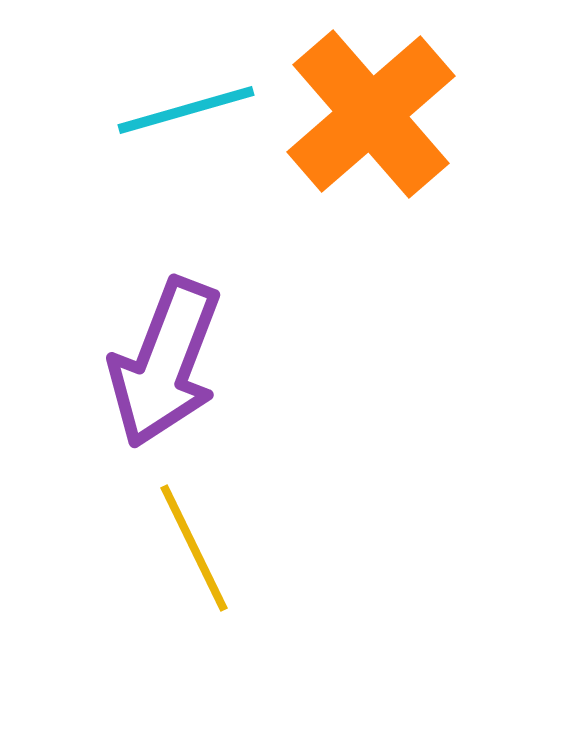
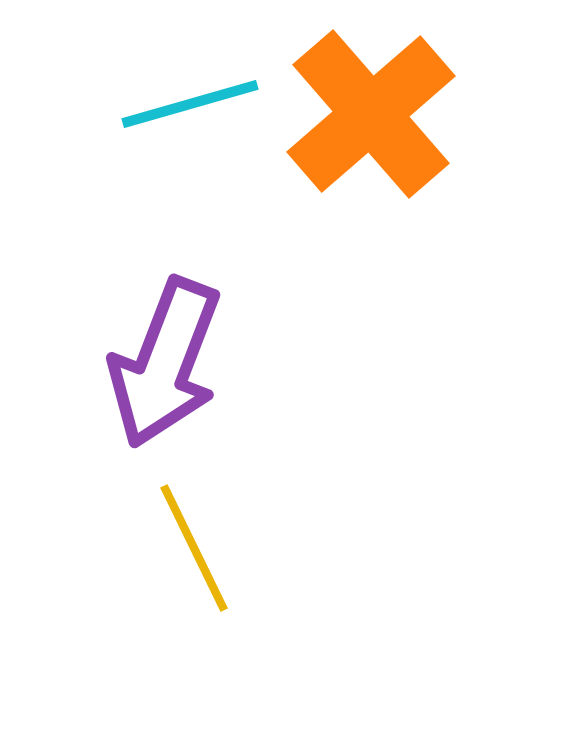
cyan line: moved 4 px right, 6 px up
